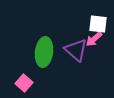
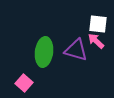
pink arrow: moved 2 px right, 2 px down; rotated 84 degrees clockwise
purple triangle: rotated 25 degrees counterclockwise
